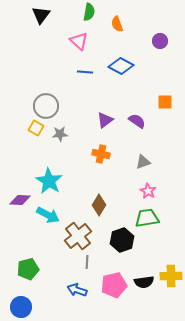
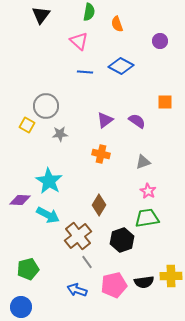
yellow square: moved 9 px left, 3 px up
gray line: rotated 40 degrees counterclockwise
